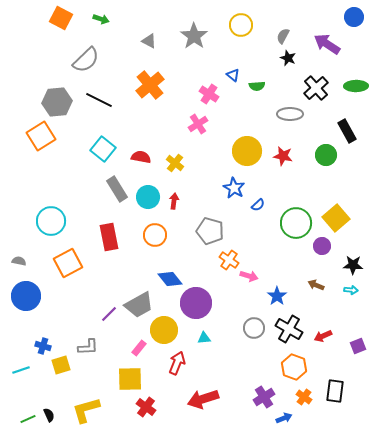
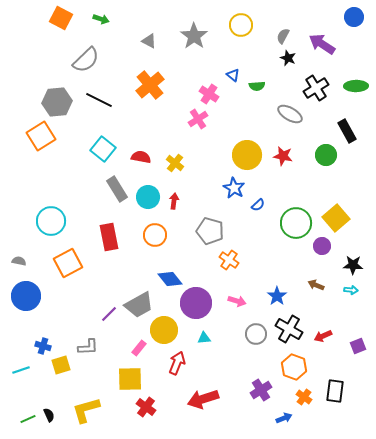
purple arrow at (327, 44): moved 5 px left
black cross at (316, 88): rotated 10 degrees clockwise
gray ellipse at (290, 114): rotated 30 degrees clockwise
pink cross at (198, 124): moved 5 px up
yellow circle at (247, 151): moved 4 px down
pink arrow at (249, 276): moved 12 px left, 25 px down
gray circle at (254, 328): moved 2 px right, 6 px down
purple cross at (264, 397): moved 3 px left, 7 px up
